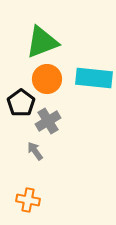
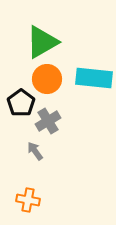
green triangle: rotated 9 degrees counterclockwise
